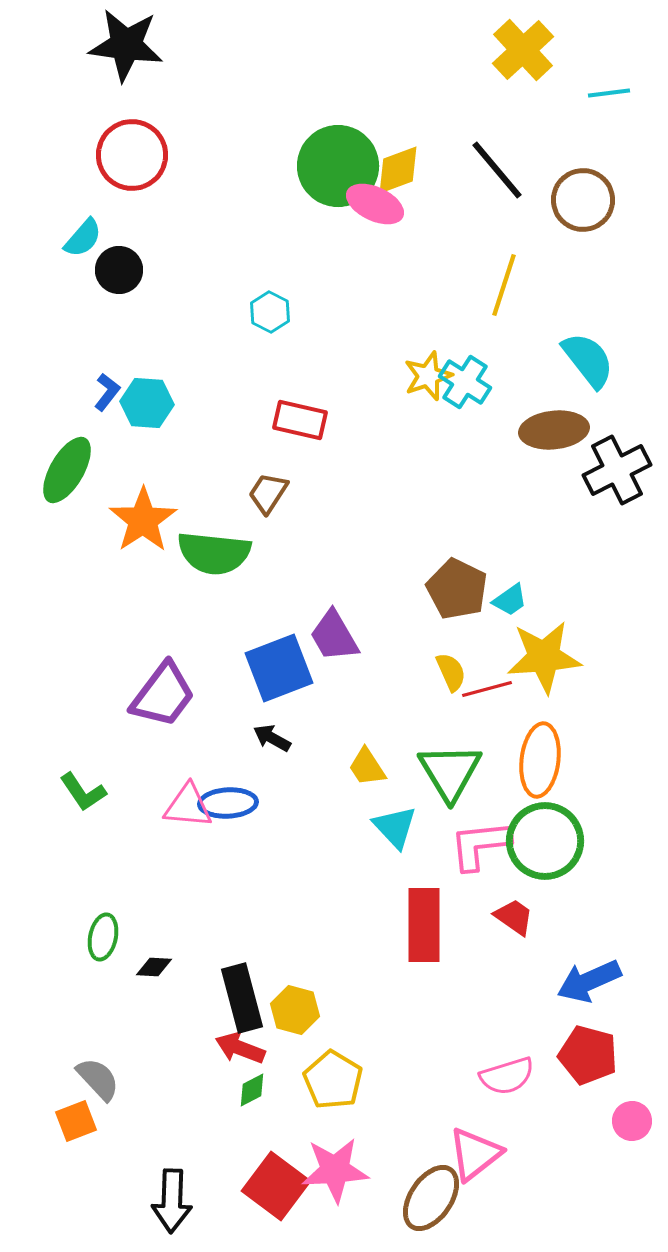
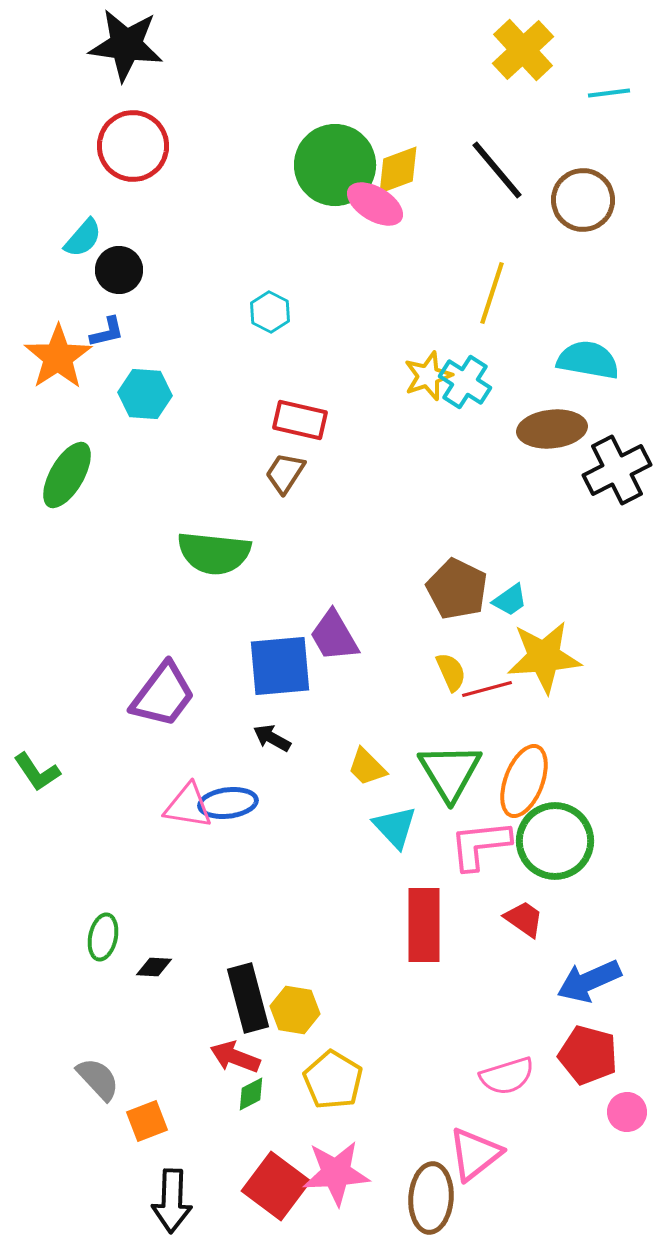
red circle at (132, 155): moved 1 px right, 9 px up
green circle at (338, 166): moved 3 px left, 1 px up
pink ellipse at (375, 204): rotated 6 degrees clockwise
yellow line at (504, 285): moved 12 px left, 8 px down
cyan semicircle at (588, 360): rotated 42 degrees counterclockwise
blue L-shape at (107, 392): moved 60 px up; rotated 39 degrees clockwise
cyan hexagon at (147, 403): moved 2 px left, 9 px up
brown ellipse at (554, 430): moved 2 px left, 1 px up
green ellipse at (67, 470): moved 5 px down
brown trapezoid at (268, 493): moved 17 px right, 20 px up
orange star at (143, 520): moved 85 px left, 163 px up
blue square at (279, 668): moved 1 px right, 2 px up; rotated 16 degrees clockwise
orange ellipse at (540, 760): moved 16 px left, 21 px down; rotated 14 degrees clockwise
yellow trapezoid at (367, 767): rotated 12 degrees counterclockwise
green L-shape at (83, 792): moved 46 px left, 20 px up
blue ellipse at (228, 803): rotated 4 degrees counterclockwise
pink triangle at (188, 806): rotated 4 degrees clockwise
green circle at (545, 841): moved 10 px right
red trapezoid at (514, 917): moved 10 px right, 2 px down
black rectangle at (242, 998): moved 6 px right
yellow hexagon at (295, 1010): rotated 6 degrees counterclockwise
red arrow at (240, 1048): moved 5 px left, 9 px down
green diamond at (252, 1090): moved 1 px left, 4 px down
orange square at (76, 1121): moved 71 px right
pink circle at (632, 1121): moved 5 px left, 9 px up
pink star at (335, 1170): moved 1 px right, 3 px down
brown ellipse at (431, 1198): rotated 30 degrees counterclockwise
